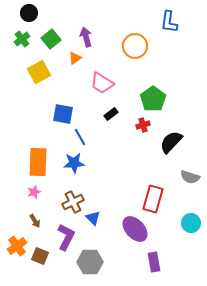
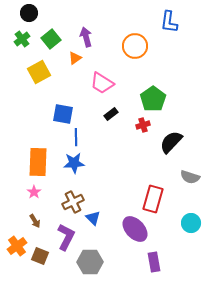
blue line: moved 4 px left; rotated 30 degrees clockwise
pink star: rotated 16 degrees counterclockwise
